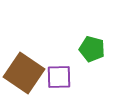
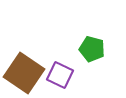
purple square: moved 1 px right, 2 px up; rotated 28 degrees clockwise
